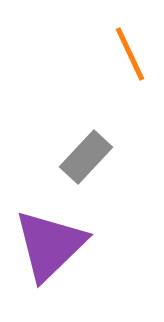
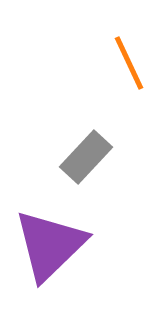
orange line: moved 1 px left, 9 px down
